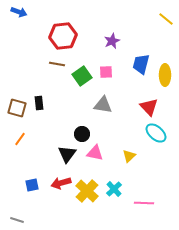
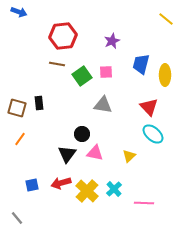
cyan ellipse: moved 3 px left, 1 px down
gray line: moved 2 px up; rotated 32 degrees clockwise
